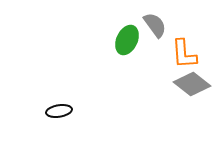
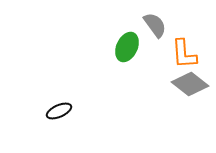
green ellipse: moved 7 px down
gray diamond: moved 2 px left
black ellipse: rotated 15 degrees counterclockwise
